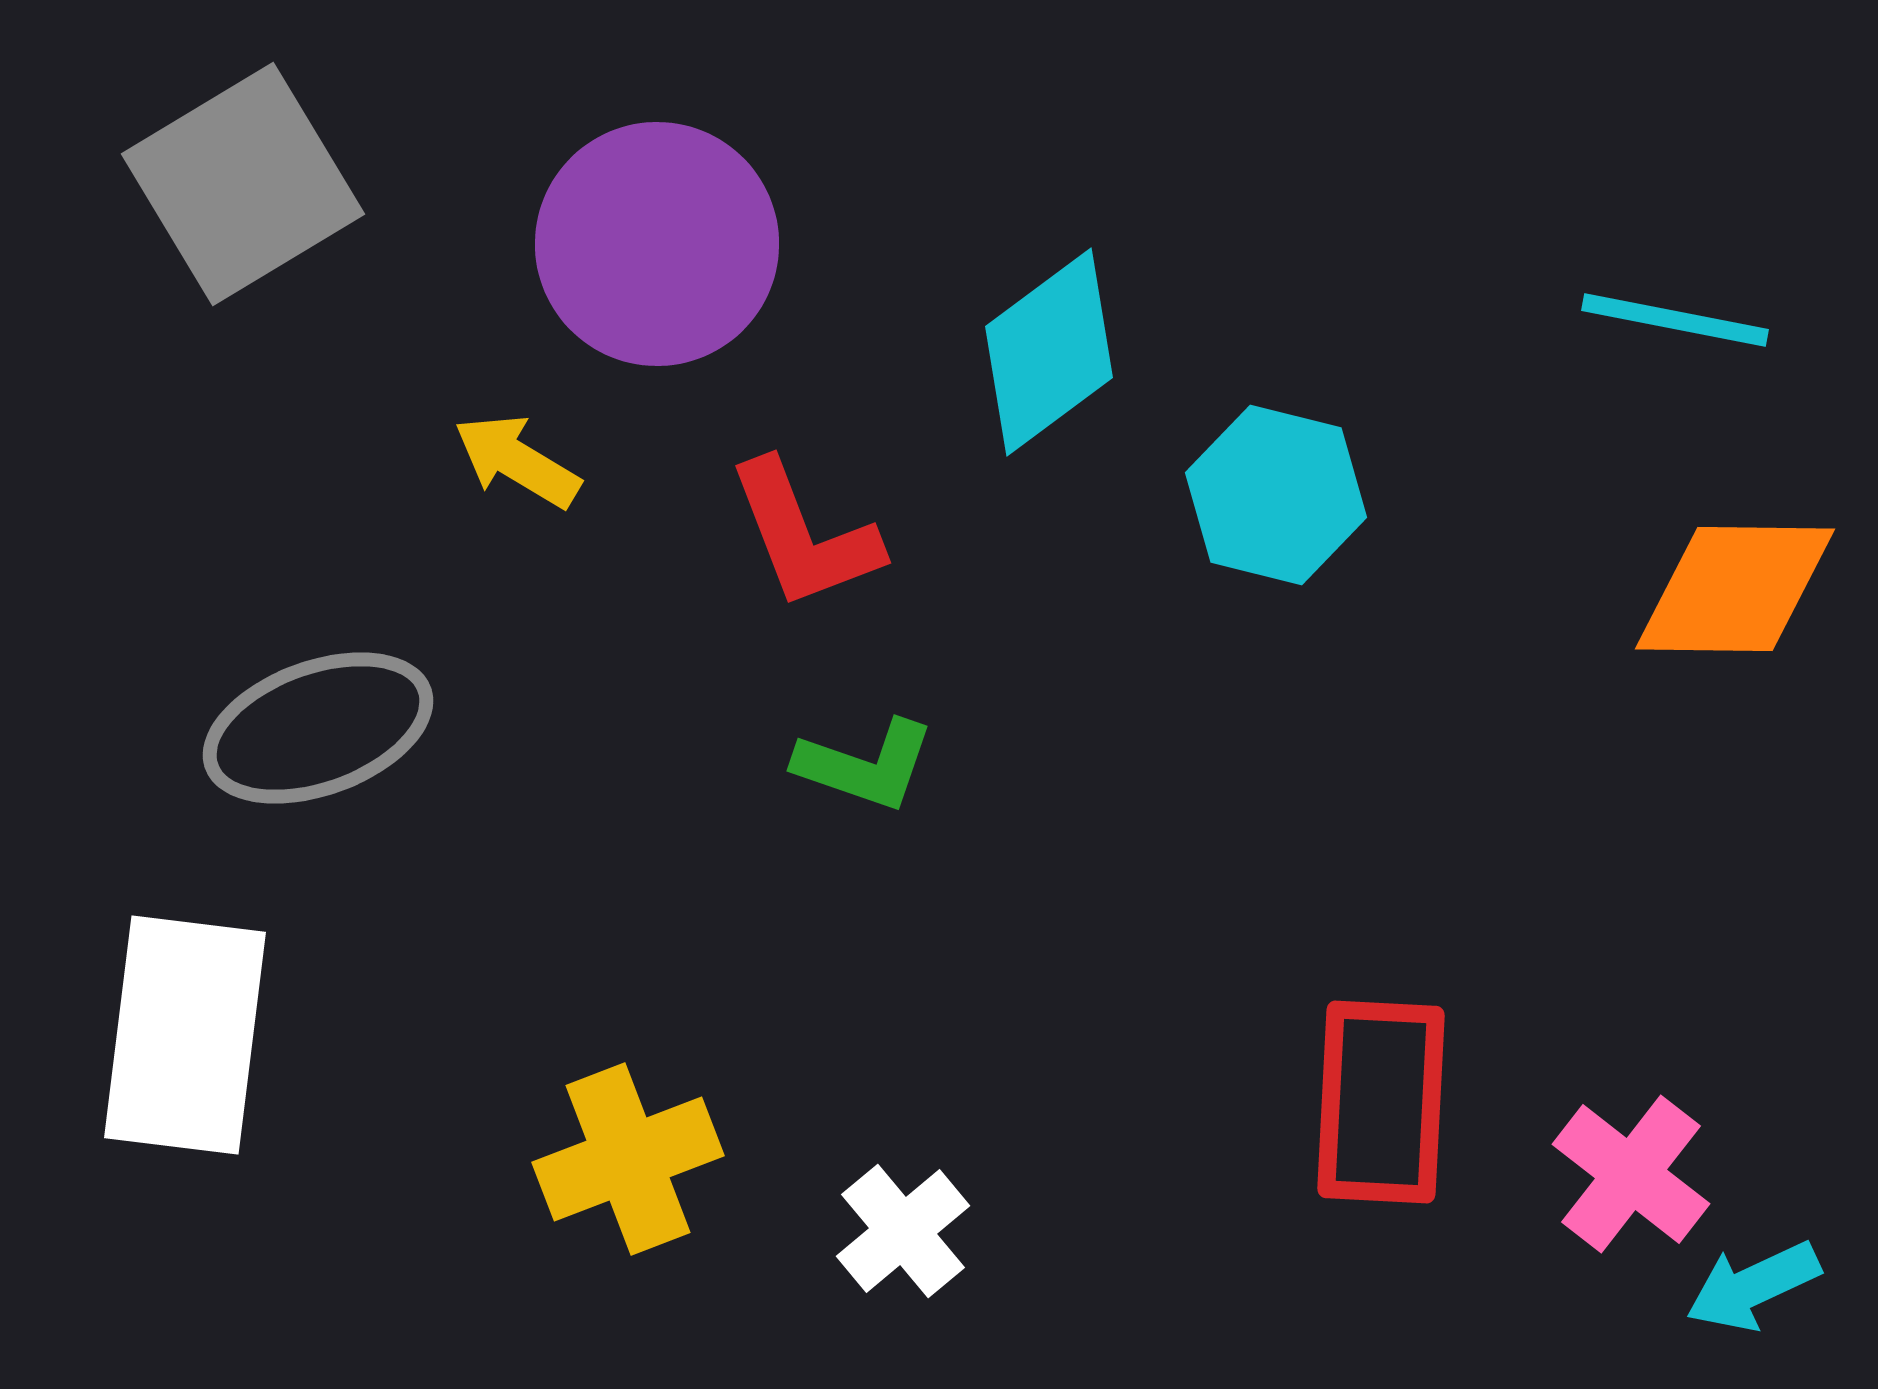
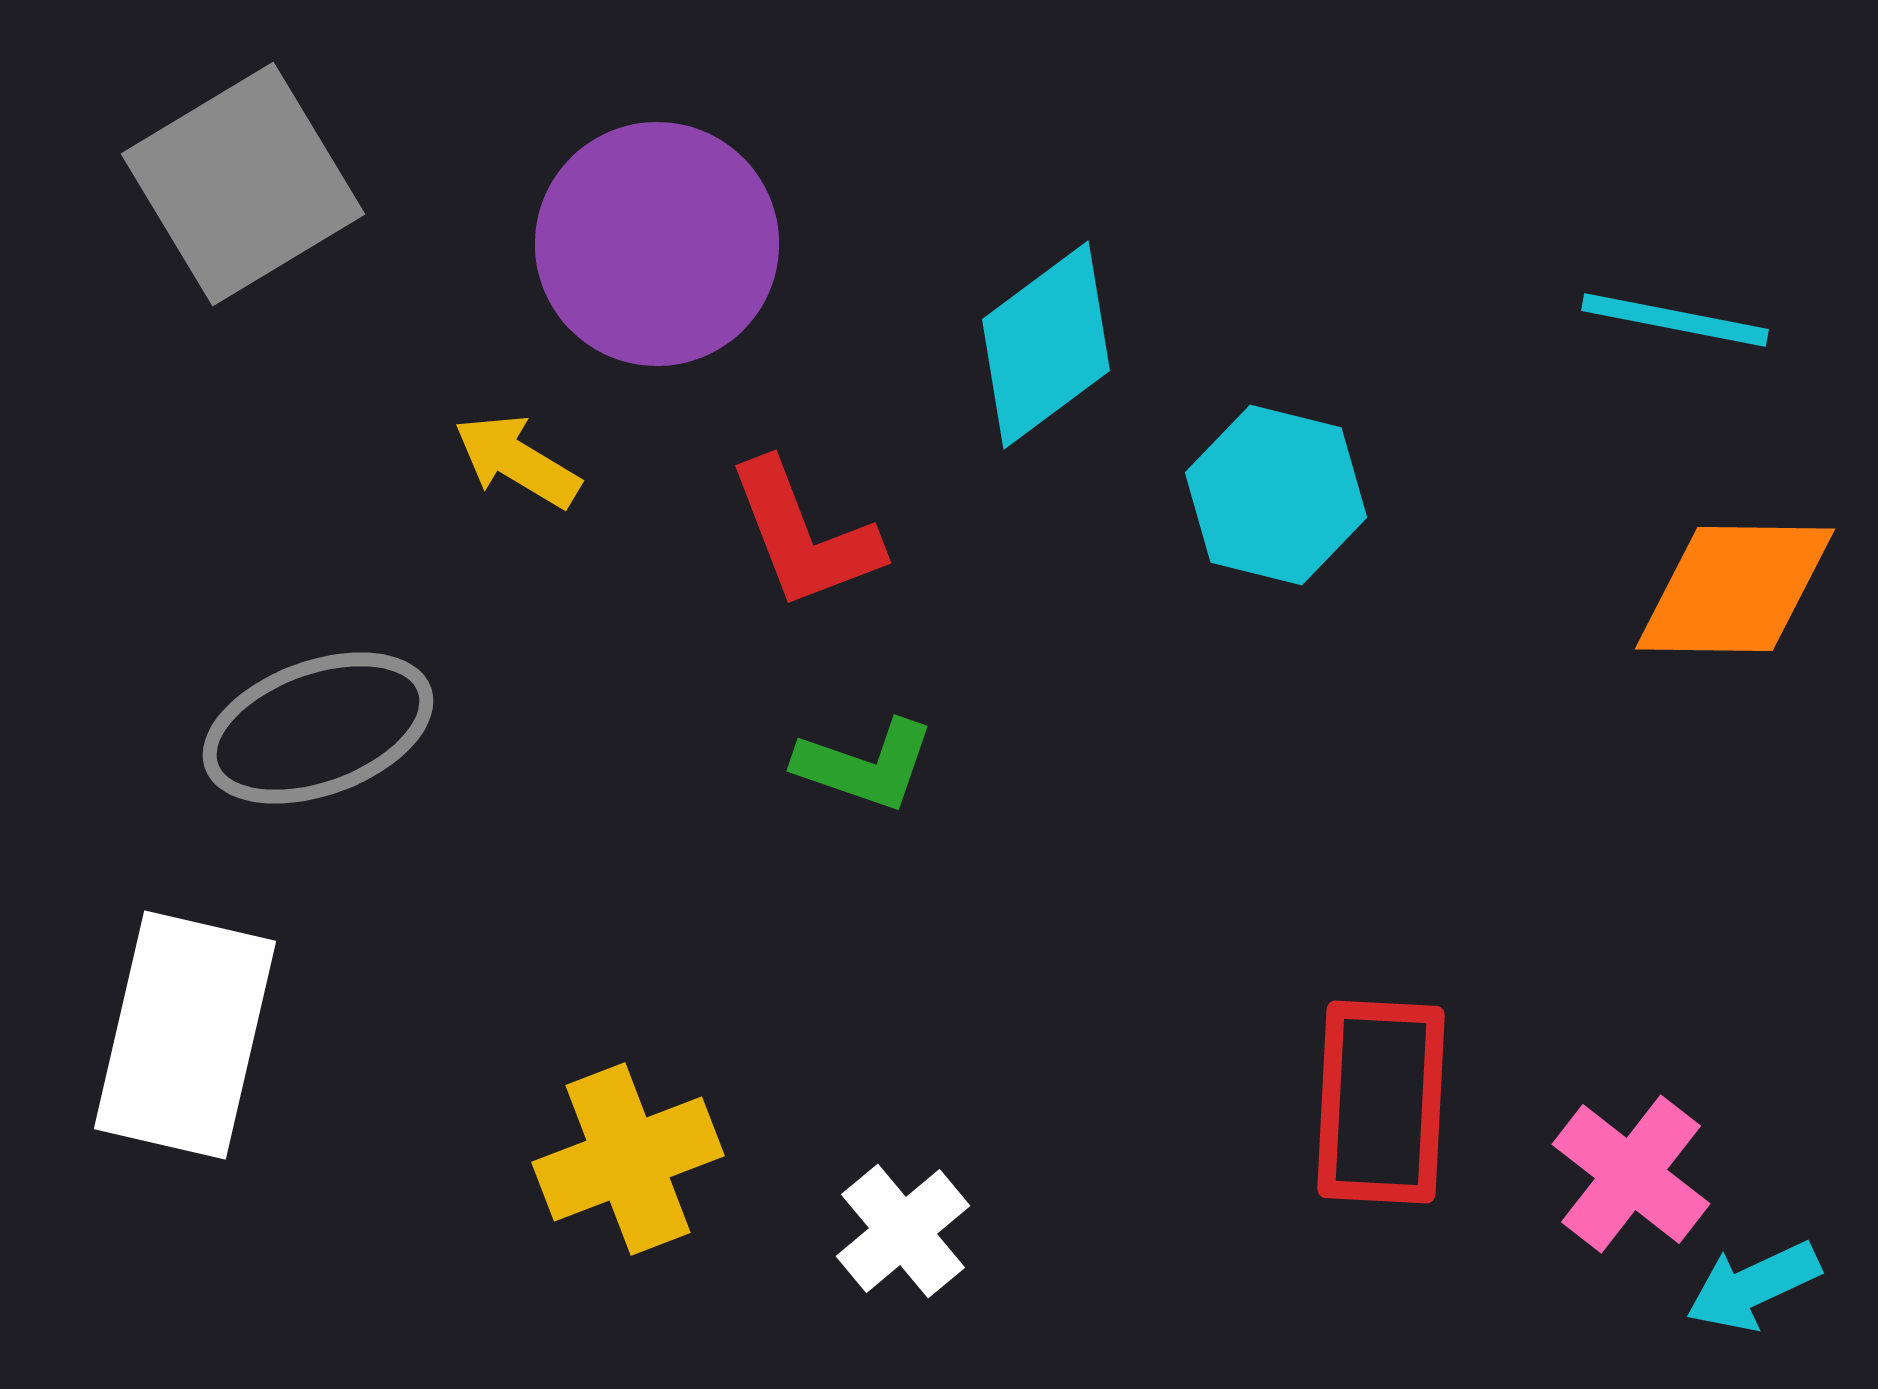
cyan diamond: moved 3 px left, 7 px up
white rectangle: rotated 6 degrees clockwise
